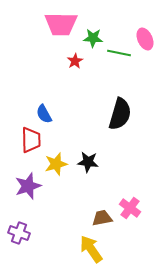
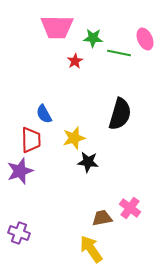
pink trapezoid: moved 4 px left, 3 px down
yellow star: moved 18 px right, 26 px up
purple star: moved 8 px left, 15 px up
